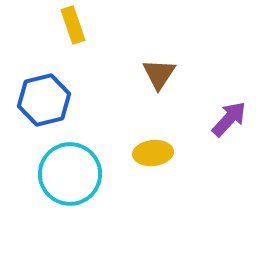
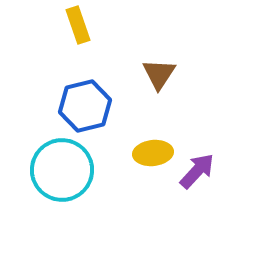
yellow rectangle: moved 5 px right
blue hexagon: moved 41 px right, 6 px down
purple arrow: moved 32 px left, 52 px down
cyan circle: moved 8 px left, 4 px up
